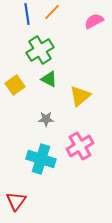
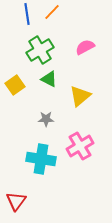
pink semicircle: moved 9 px left, 26 px down
cyan cross: rotated 8 degrees counterclockwise
